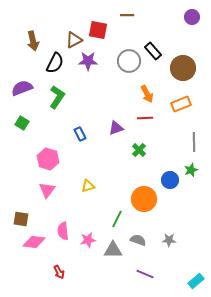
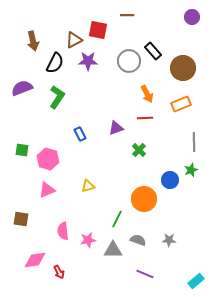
green square: moved 27 px down; rotated 24 degrees counterclockwise
pink triangle: rotated 30 degrees clockwise
pink diamond: moved 1 px right, 18 px down; rotated 15 degrees counterclockwise
